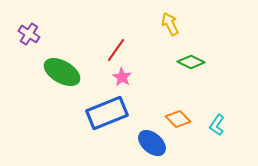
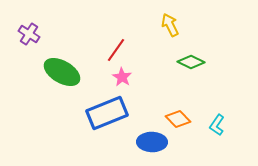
yellow arrow: moved 1 px down
blue ellipse: moved 1 px up; rotated 40 degrees counterclockwise
